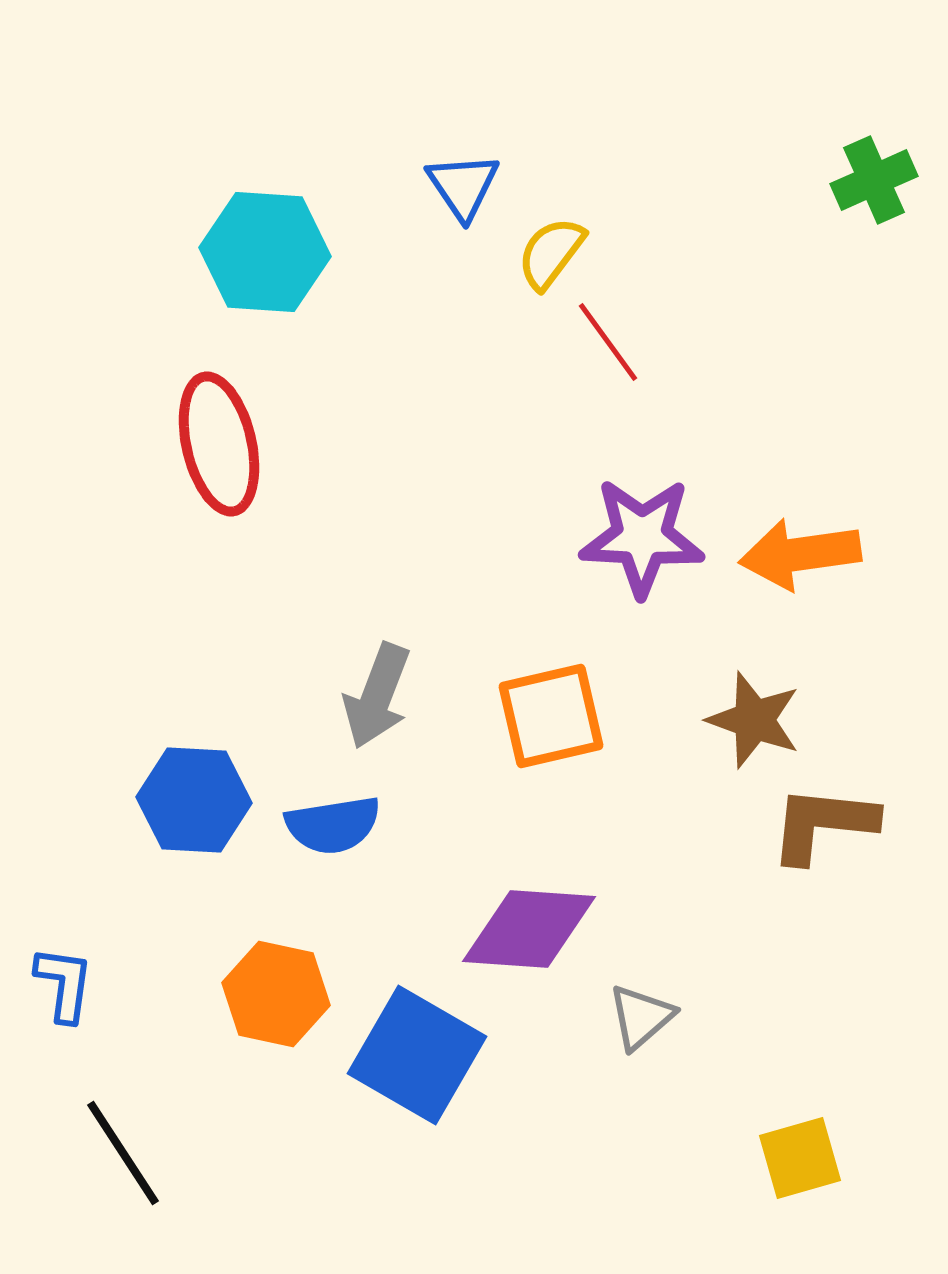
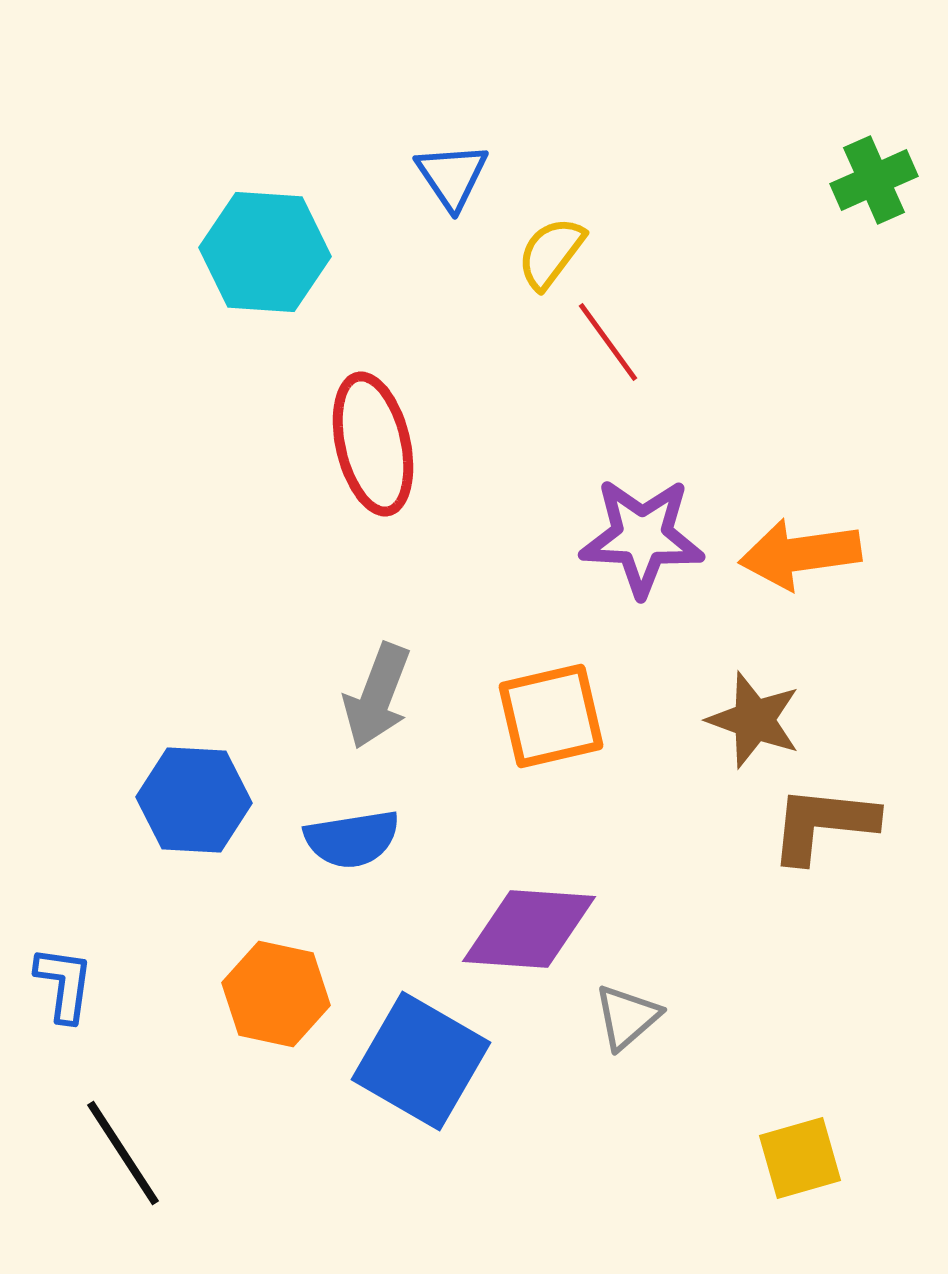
blue triangle: moved 11 px left, 10 px up
red ellipse: moved 154 px right
blue semicircle: moved 19 px right, 14 px down
gray triangle: moved 14 px left
blue square: moved 4 px right, 6 px down
